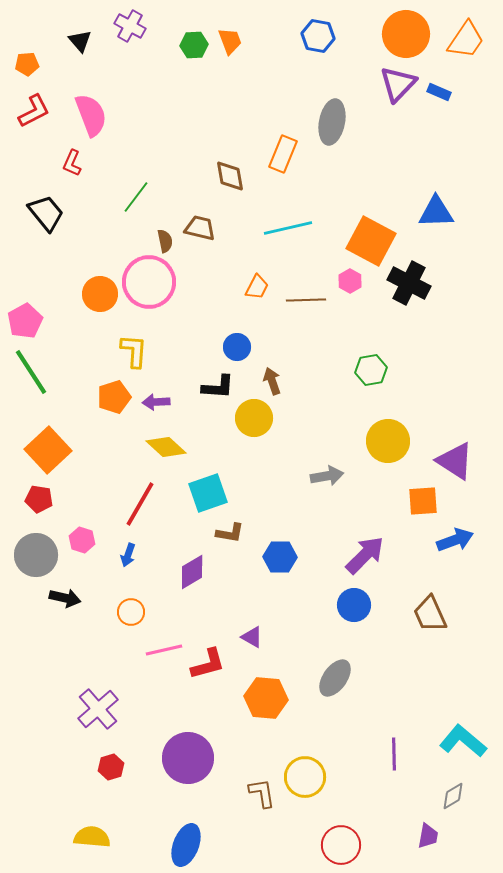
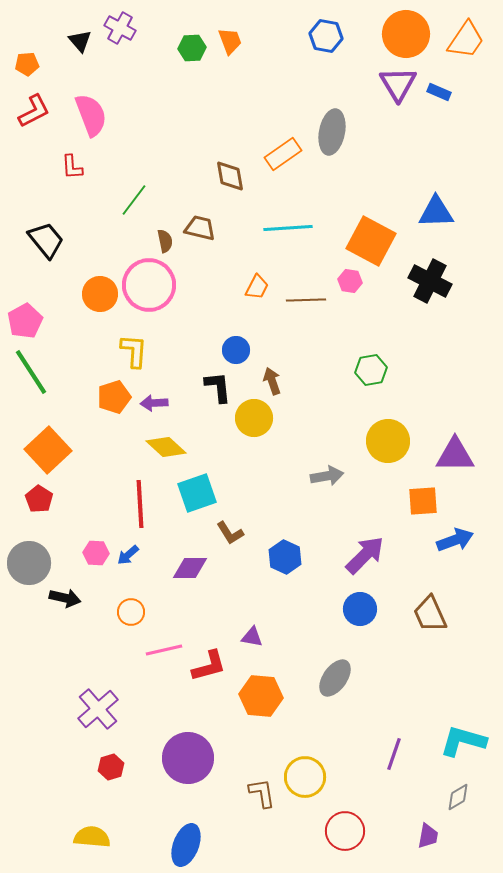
purple cross at (130, 26): moved 10 px left, 2 px down
blue hexagon at (318, 36): moved 8 px right
green hexagon at (194, 45): moved 2 px left, 3 px down
purple triangle at (398, 84): rotated 15 degrees counterclockwise
gray ellipse at (332, 122): moved 10 px down
orange rectangle at (283, 154): rotated 33 degrees clockwise
red L-shape at (72, 163): moved 4 px down; rotated 28 degrees counterclockwise
green line at (136, 197): moved 2 px left, 3 px down
black trapezoid at (46, 213): moved 27 px down
cyan line at (288, 228): rotated 9 degrees clockwise
pink hexagon at (350, 281): rotated 20 degrees counterclockwise
pink circle at (149, 282): moved 3 px down
black cross at (409, 283): moved 21 px right, 2 px up
blue circle at (237, 347): moved 1 px left, 3 px down
black L-shape at (218, 387): rotated 100 degrees counterclockwise
purple arrow at (156, 402): moved 2 px left, 1 px down
purple triangle at (455, 461): moved 6 px up; rotated 33 degrees counterclockwise
cyan square at (208, 493): moved 11 px left
red pentagon at (39, 499): rotated 24 degrees clockwise
red line at (140, 504): rotated 33 degrees counterclockwise
brown L-shape at (230, 533): rotated 48 degrees clockwise
pink hexagon at (82, 540): moved 14 px right, 13 px down; rotated 15 degrees counterclockwise
gray circle at (36, 555): moved 7 px left, 8 px down
blue arrow at (128, 555): rotated 30 degrees clockwise
blue hexagon at (280, 557): moved 5 px right; rotated 24 degrees clockwise
purple diamond at (192, 572): moved 2 px left, 4 px up; rotated 30 degrees clockwise
blue circle at (354, 605): moved 6 px right, 4 px down
purple triangle at (252, 637): rotated 20 degrees counterclockwise
red L-shape at (208, 664): moved 1 px right, 2 px down
orange hexagon at (266, 698): moved 5 px left, 2 px up
cyan L-shape at (463, 741): rotated 24 degrees counterclockwise
purple line at (394, 754): rotated 20 degrees clockwise
gray diamond at (453, 796): moved 5 px right, 1 px down
red circle at (341, 845): moved 4 px right, 14 px up
